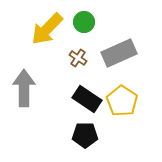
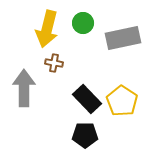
green circle: moved 1 px left, 1 px down
yellow arrow: rotated 30 degrees counterclockwise
gray rectangle: moved 4 px right, 15 px up; rotated 12 degrees clockwise
brown cross: moved 24 px left, 5 px down; rotated 24 degrees counterclockwise
black rectangle: rotated 12 degrees clockwise
